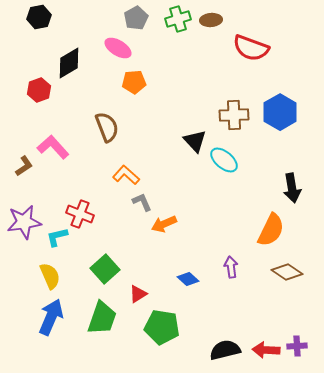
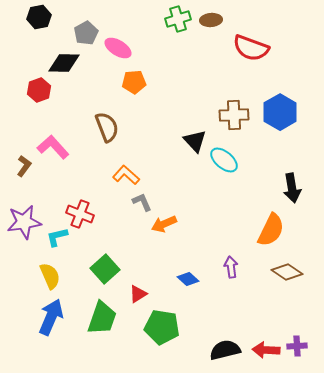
gray pentagon: moved 50 px left, 15 px down
black diamond: moved 5 px left; rotated 32 degrees clockwise
brown L-shape: rotated 20 degrees counterclockwise
